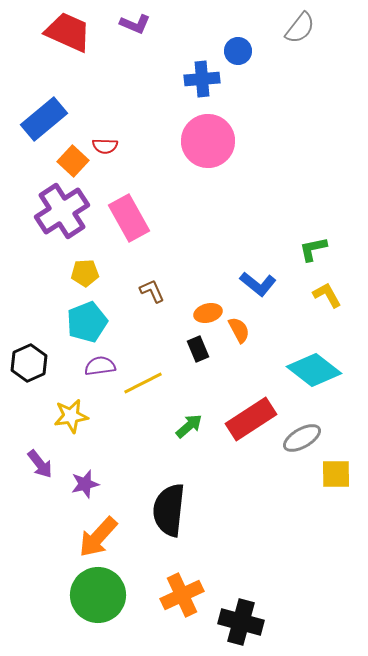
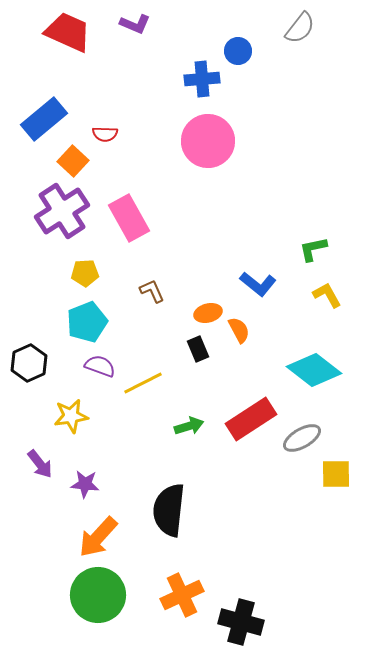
red semicircle: moved 12 px up
purple semicircle: rotated 28 degrees clockwise
green arrow: rotated 24 degrees clockwise
purple star: rotated 20 degrees clockwise
